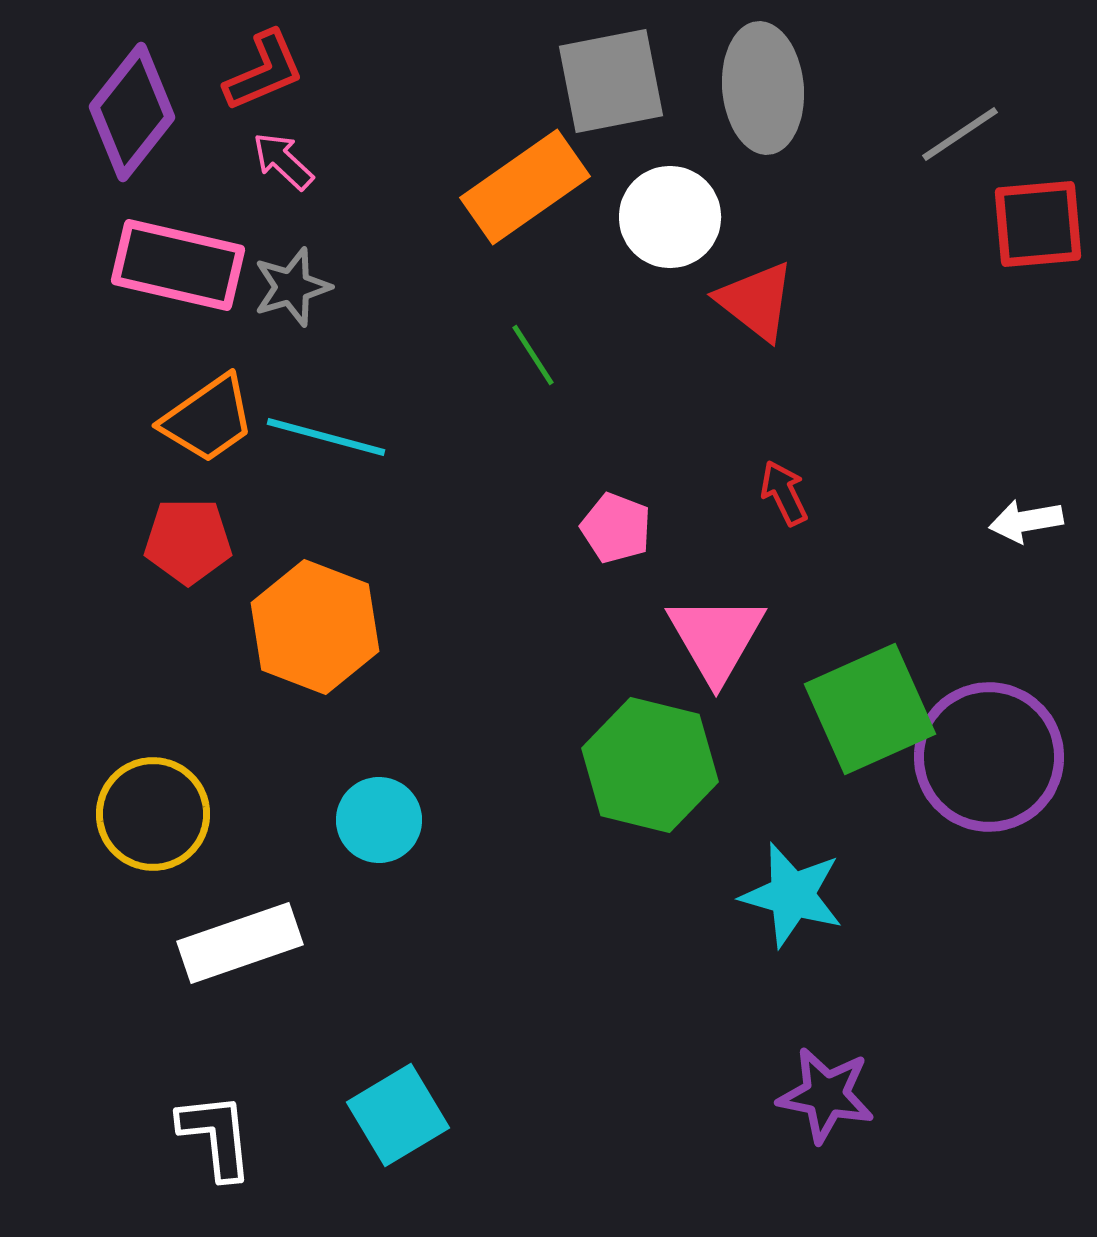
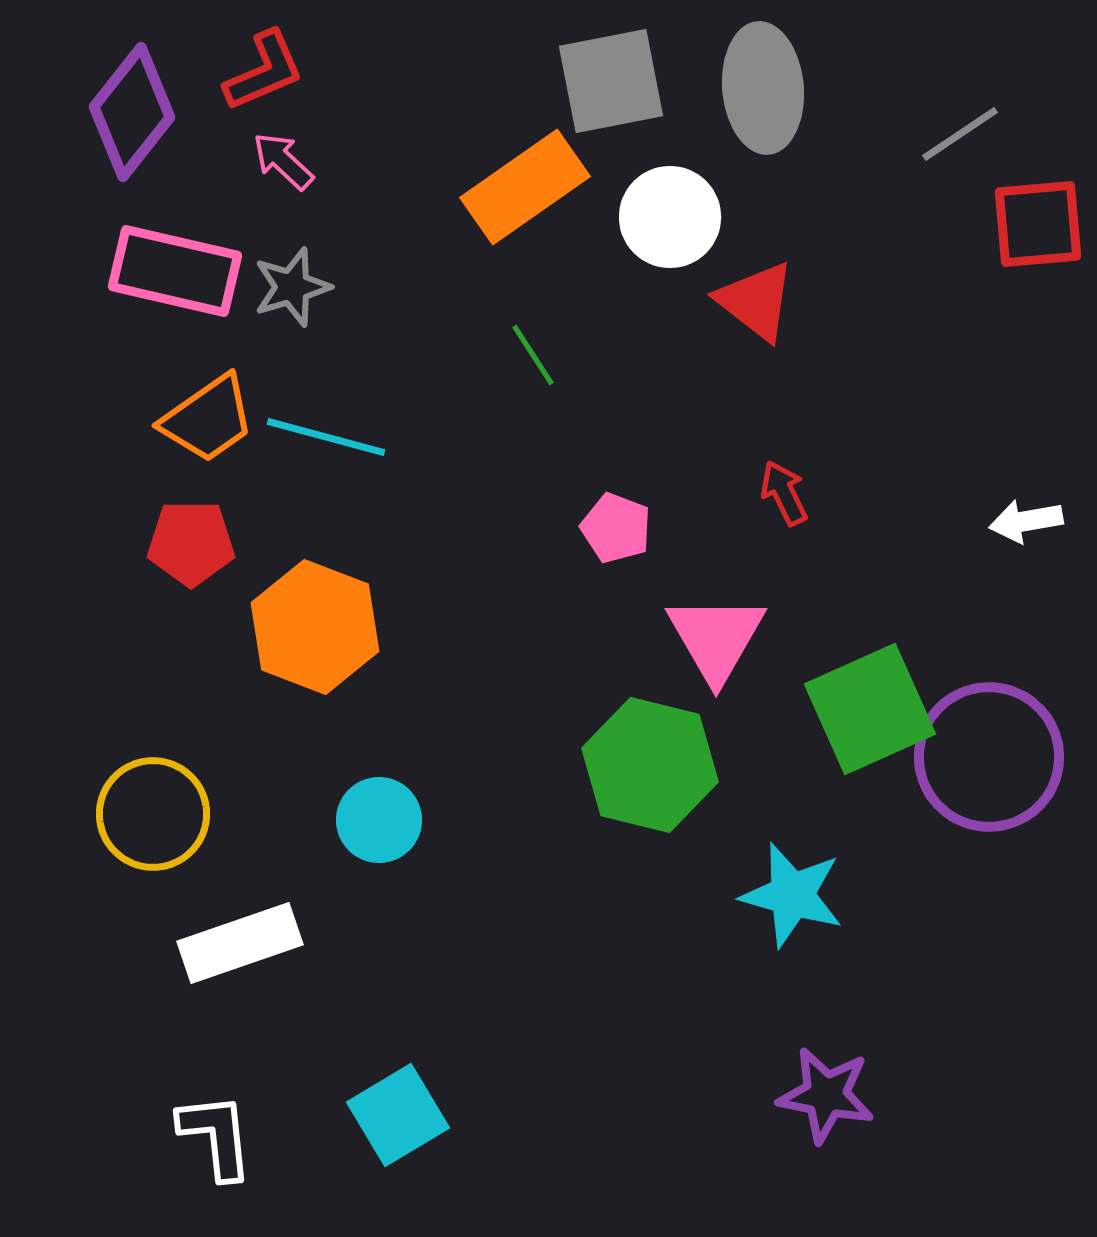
pink rectangle: moved 3 px left, 6 px down
red pentagon: moved 3 px right, 2 px down
